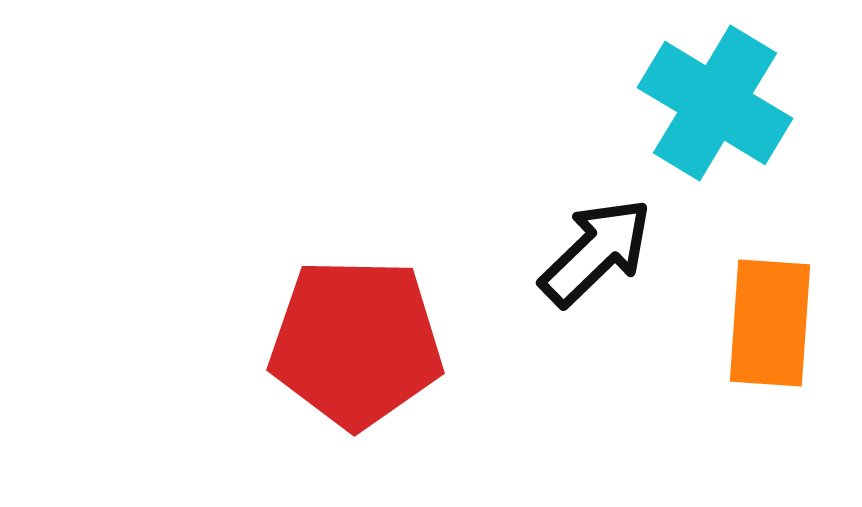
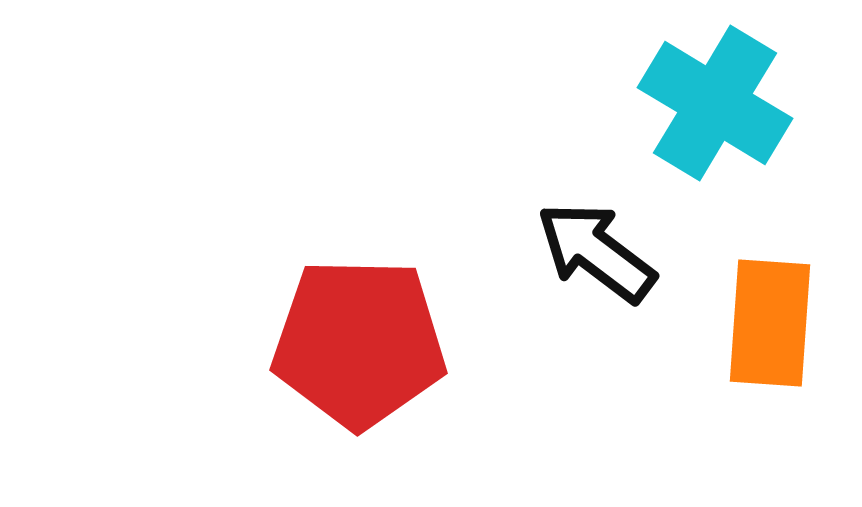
black arrow: rotated 99 degrees counterclockwise
red pentagon: moved 3 px right
